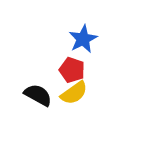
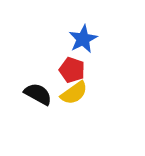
black semicircle: moved 1 px up
